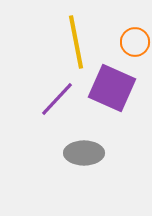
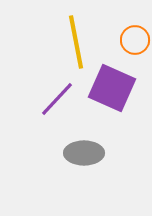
orange circle: moved 2 px up
